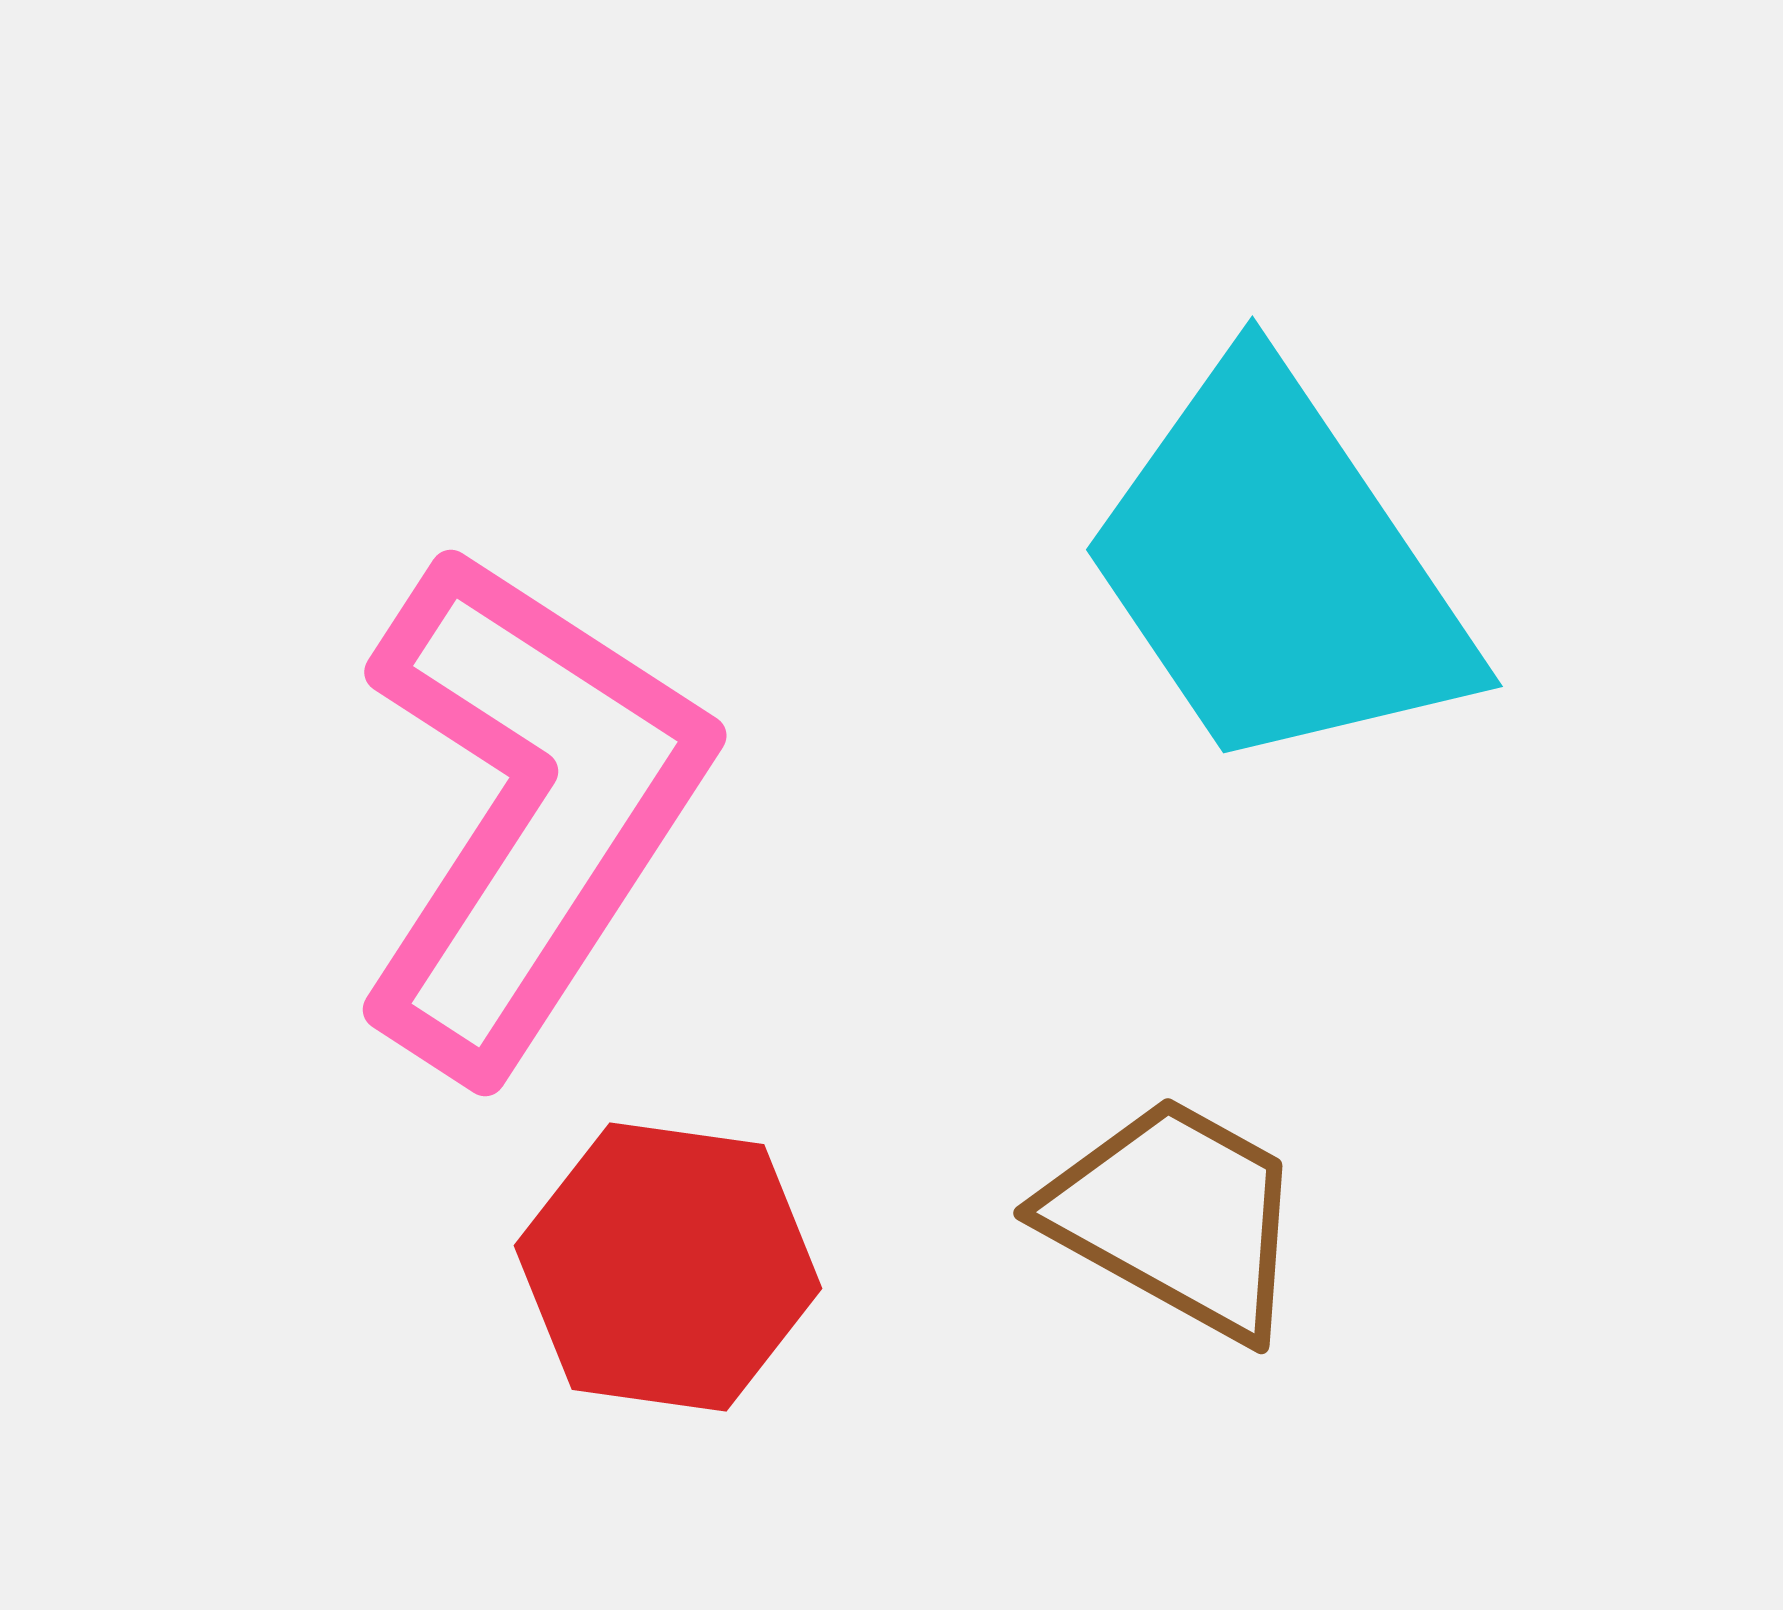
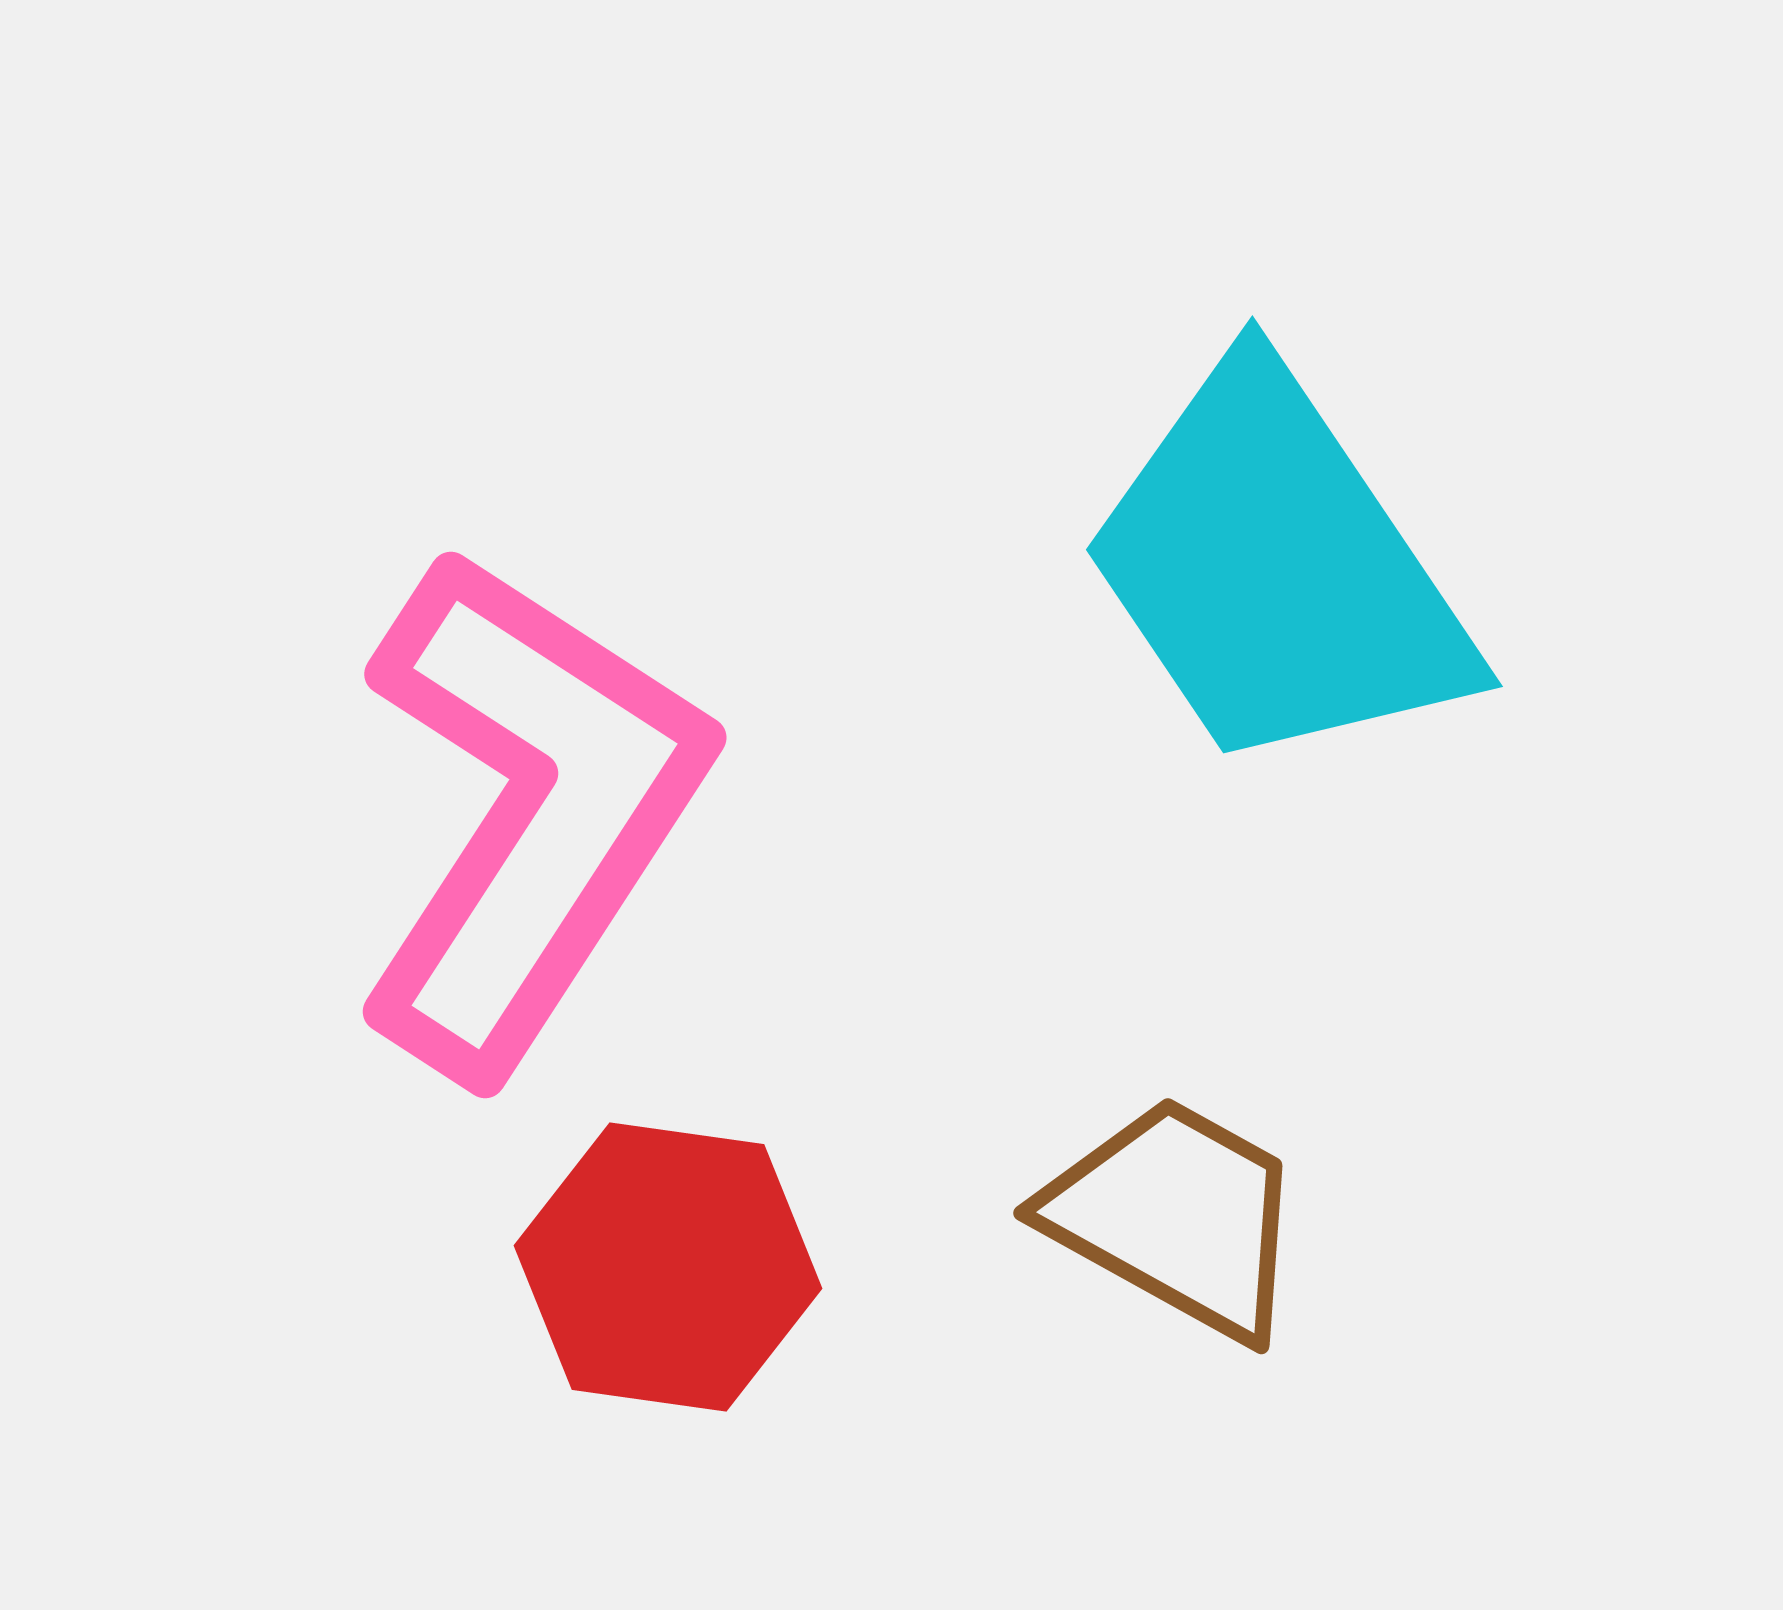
pink L-shape: moved 2 px down
